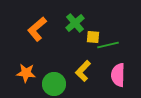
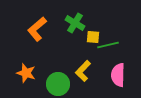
green cross: rotated 18 degrees counterclockwise
orange star: rotated 12 degrees clockwise
green circle: moved 4 px right
